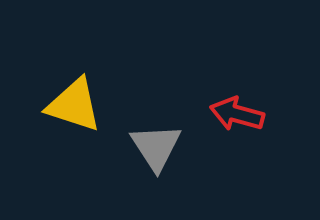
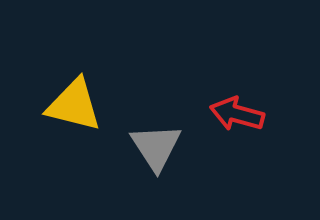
yellow triangle: rotated 4 degrees counterclockwise
